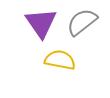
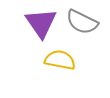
gray semicircle: rotated 116 degrees counterclockwise
